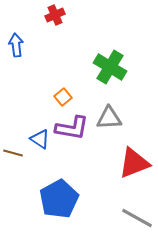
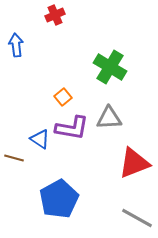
brown line: moved 1 px right, 5 px down
